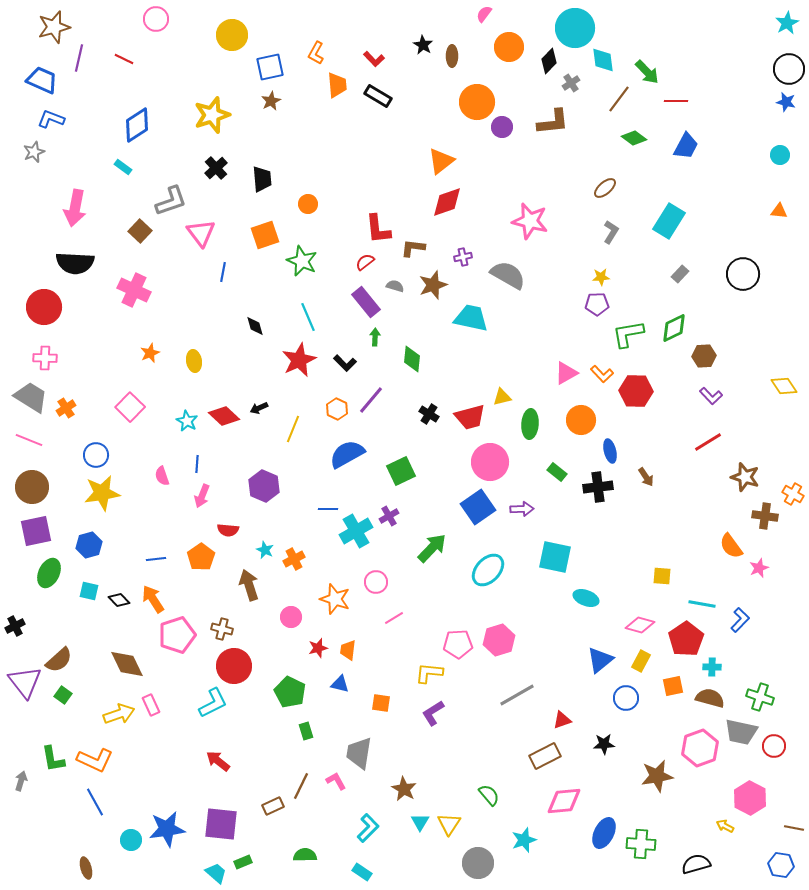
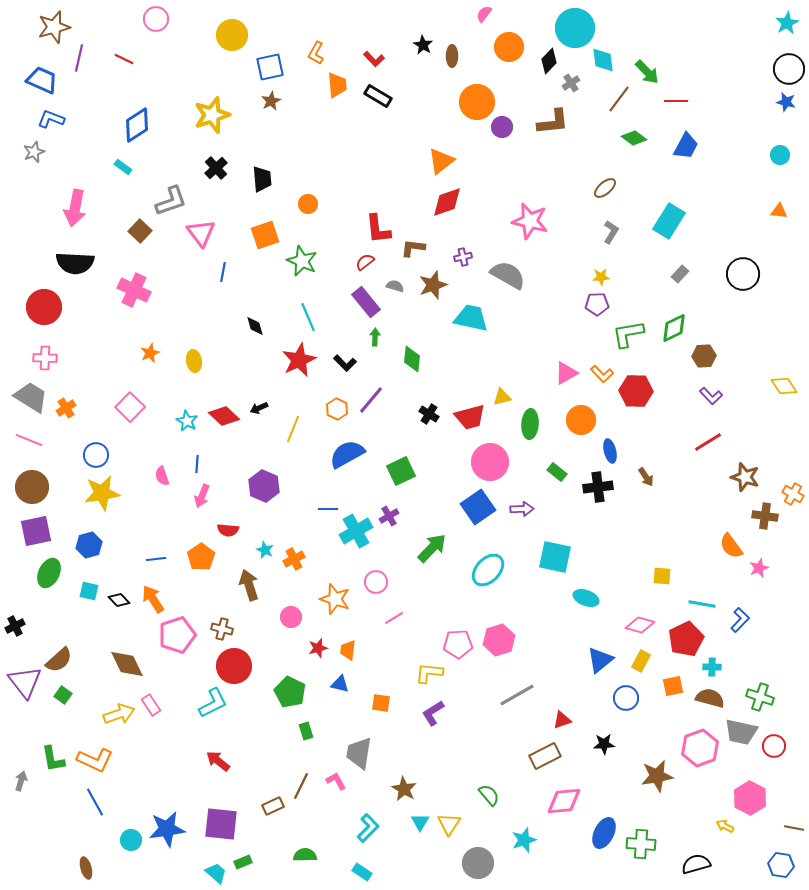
red pentagon at (686, 639): rotated 8 degrees clockwise
pink rectangle at (151, 705): rotated 10 degrees counterclockwise
